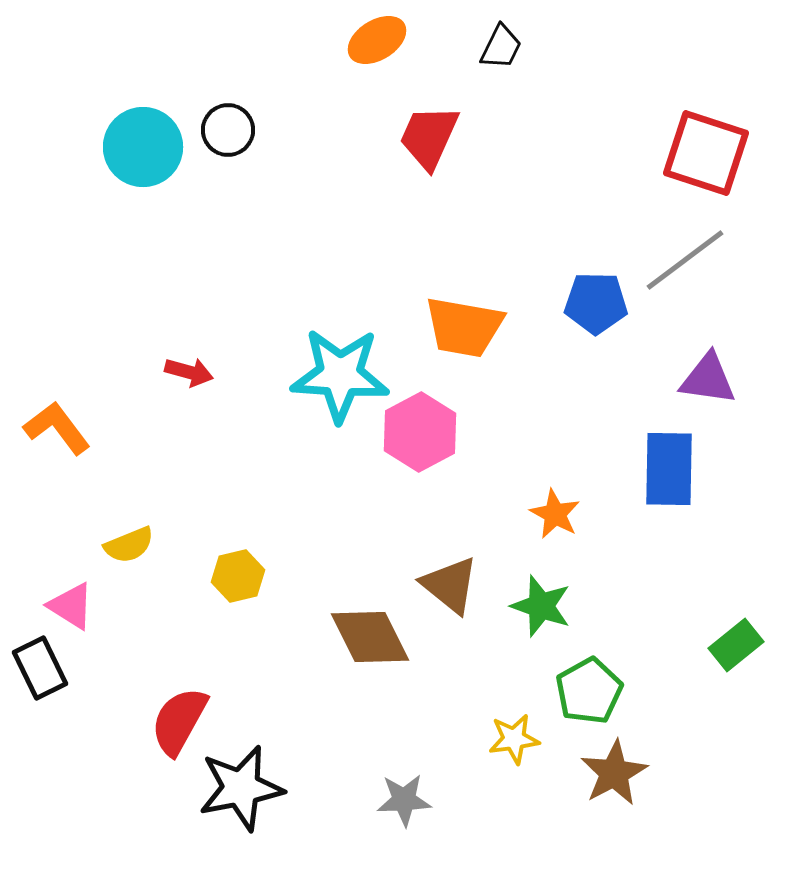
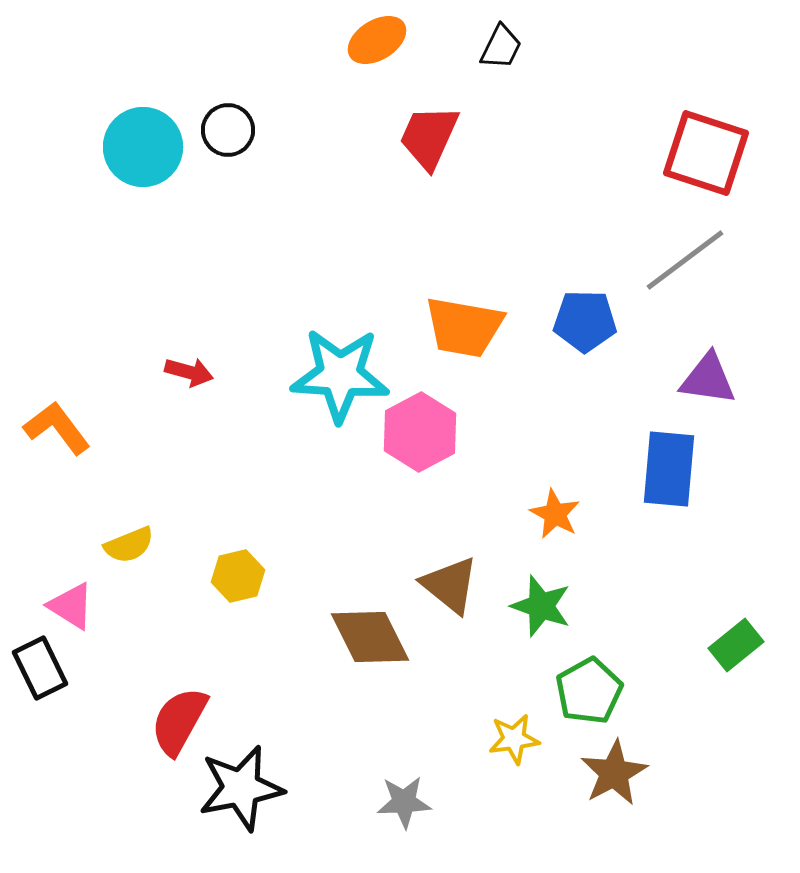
blue pentagon: moved 11 px left, 18 px down
blue rectangle: rotated 4 degrees clockwise
gray star: moved 2 px down
